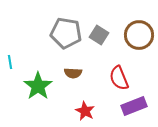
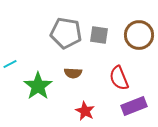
gray square: rotated 24 degrees counterclockwise
cyan line: moved 2 px down; rotated 72 degrees clockwise
